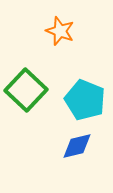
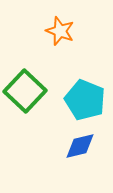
green square: moved 1 px left, 1 px down
blue diamond: moved 3 px right
